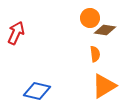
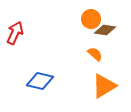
orange circle: moved 1 px right, 1 px down
red arrow: moved 1 px left
orange semicircle: rotated 42 degrees counterclockwise
blue diamond: moved 3 px right, 10 px up
